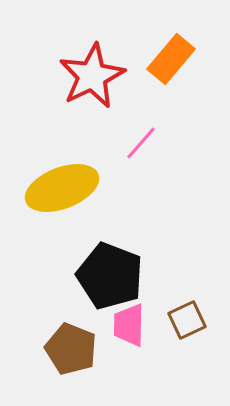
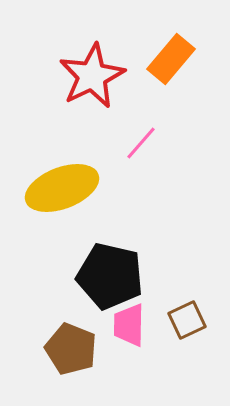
black pentagon: rotated 8 degrees counterclockwise
